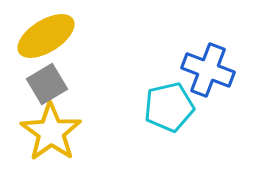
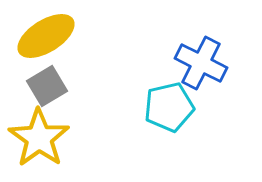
blue cross: moved 7 px left, 7 px up; rotated 6 degrees clockwise
gray square: moved 2 px down
yellow star: moved 12 px left, 6 px down
